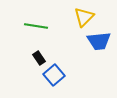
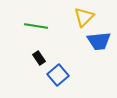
blue square: moved 4 px right
